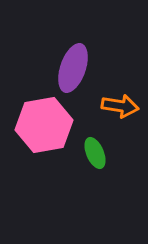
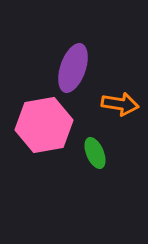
orange arrow: moved 2 px up
